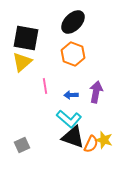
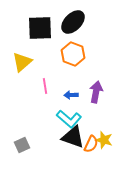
black square: moved 14 px right, 10 px up; rotated 12 degrees counterclockwise
